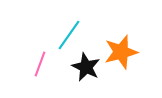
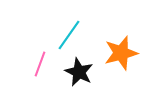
orange star: moved 1 px down
black star: moved 7 px left, 5 px down
